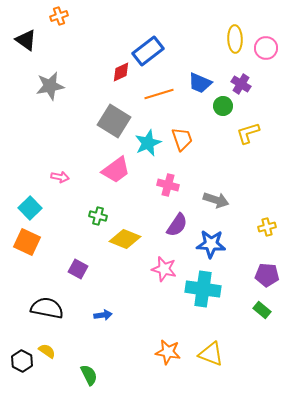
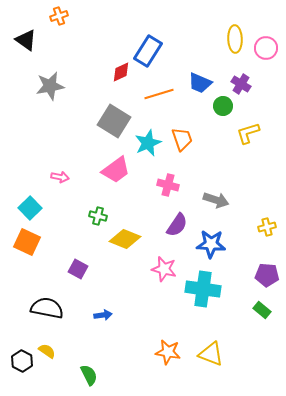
blue rectangle: rotated 20 degrees counterclockwise
